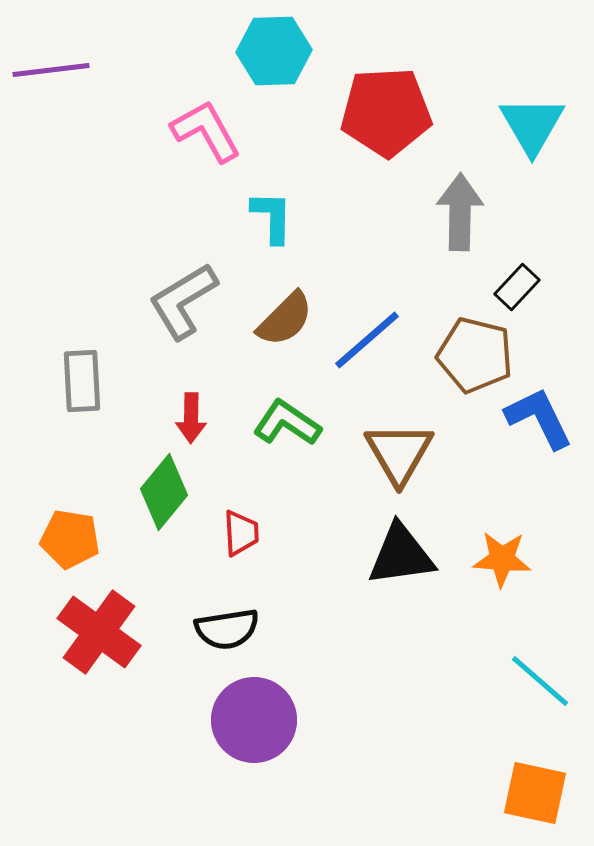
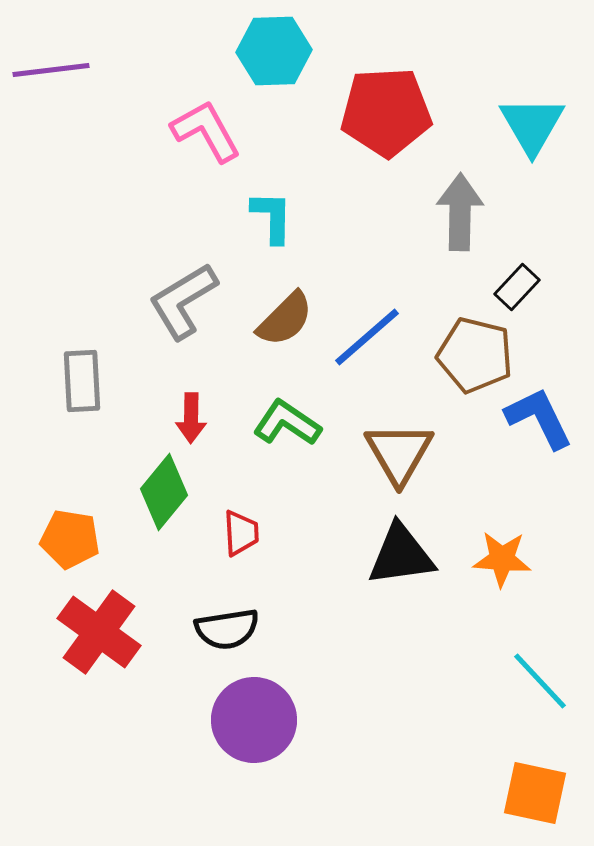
blue line: moved 3 px up
cyan line: rotated 6 degrees clockwise
